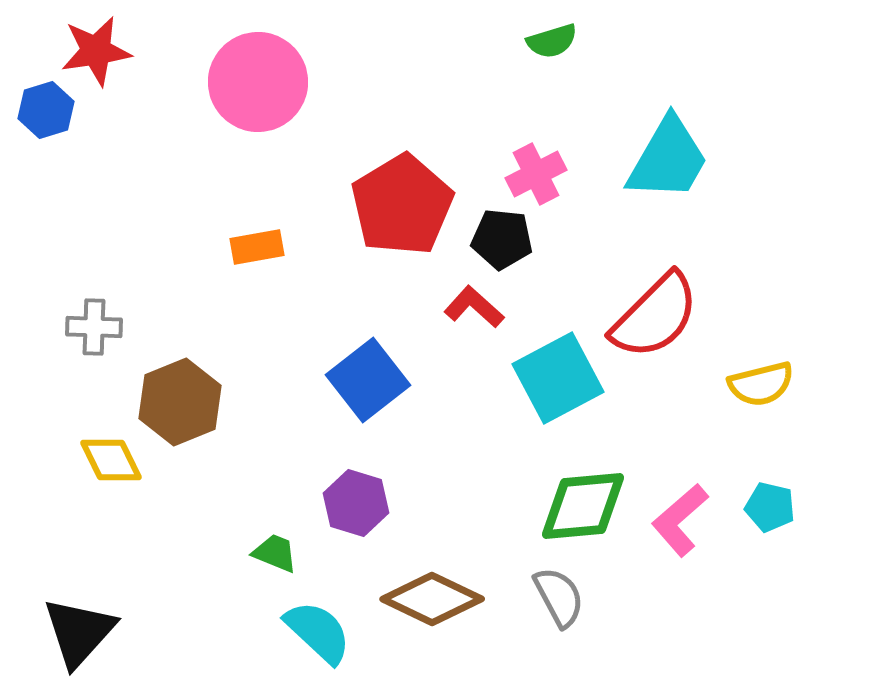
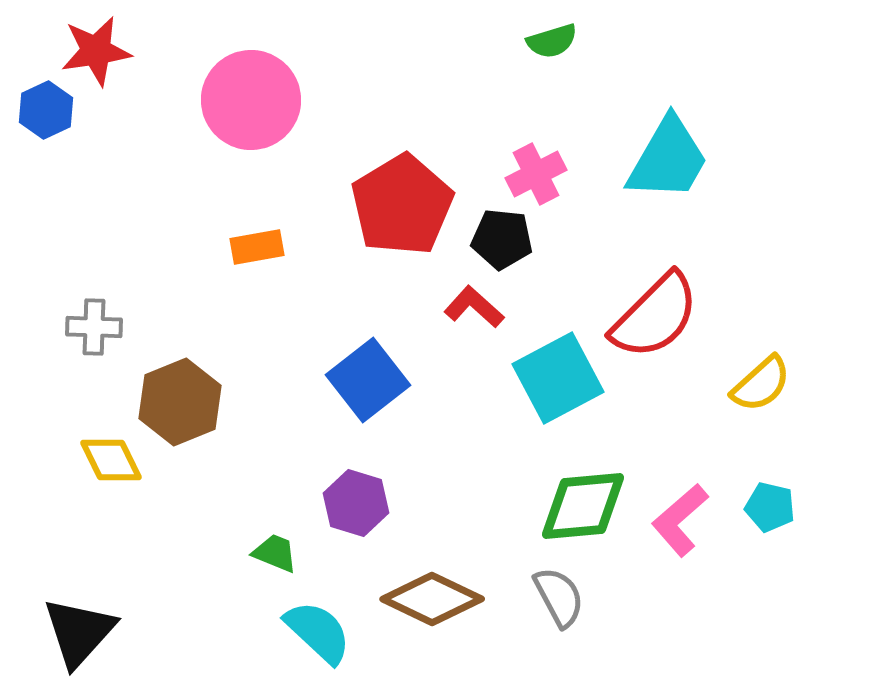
pink circle: moved 7 px left, 18 px down
blue hexagon: rotated 8 degrees counterclockwise
yellow semicircle: rotated 28 degrees counterclockwise
